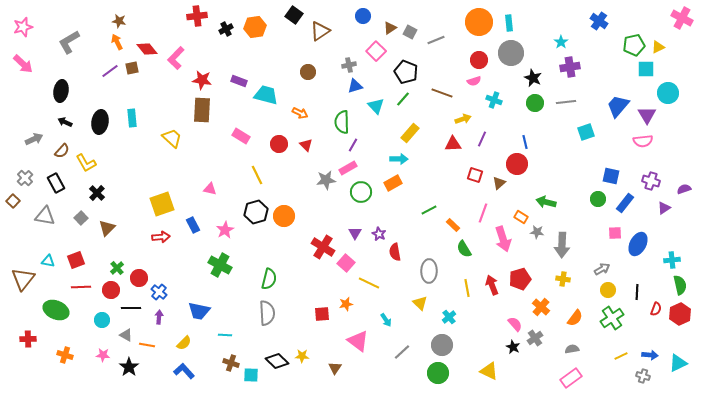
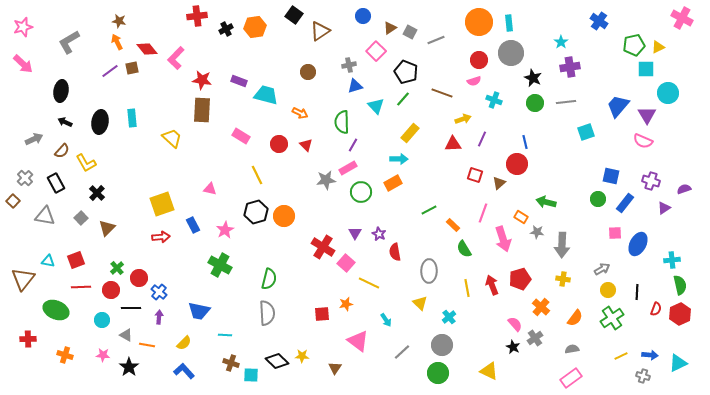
pink semicircle at (643, 141): rotated 30 degrees clockwise
